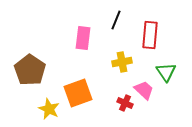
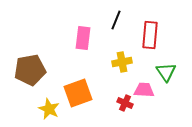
brown pentagon: rotated 28 degrees clockwise
pink trapezoid: rotated 40 degrees counterclockwise
